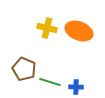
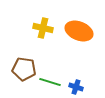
yellow cross: moved 4 px left
brown pentagon: rotated 15 degrees counterclockwise
blue cross: rotated 16 degrees clockwise
